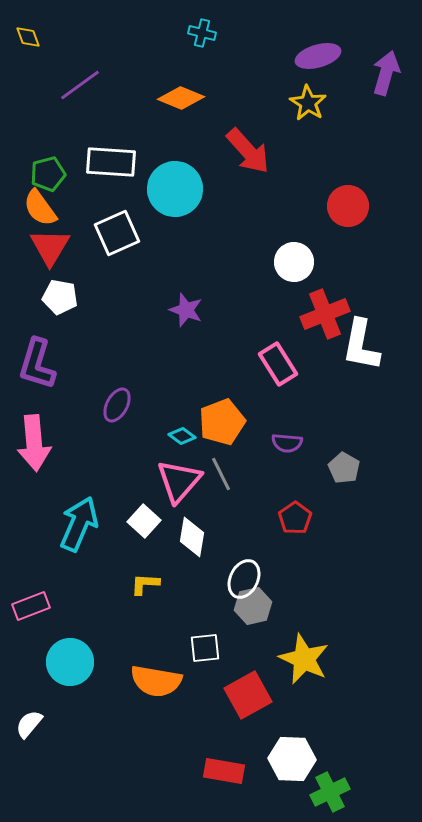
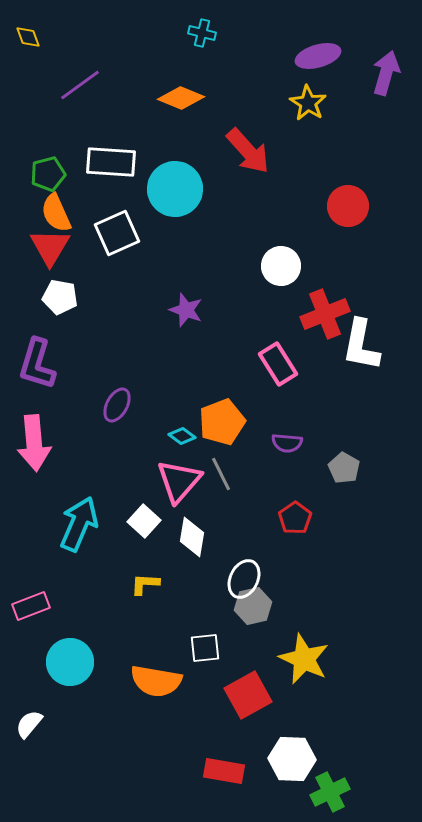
orange semicircle at (40, 208): moved 16 px right, 5 px down; rotated 12 degrees clockwise
white circle at (294, 262): moved 13 px left, 4 px down
